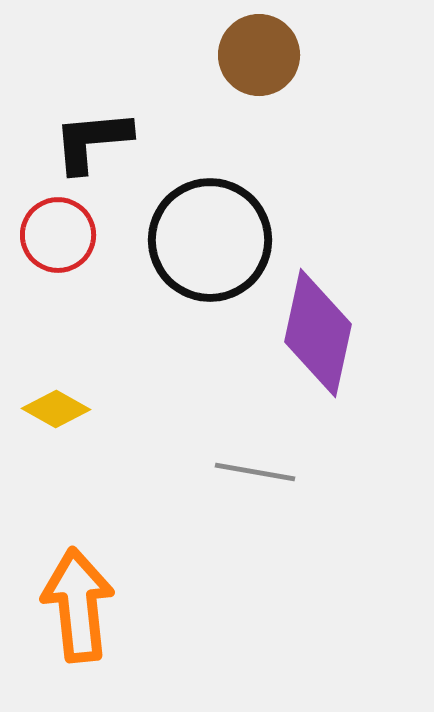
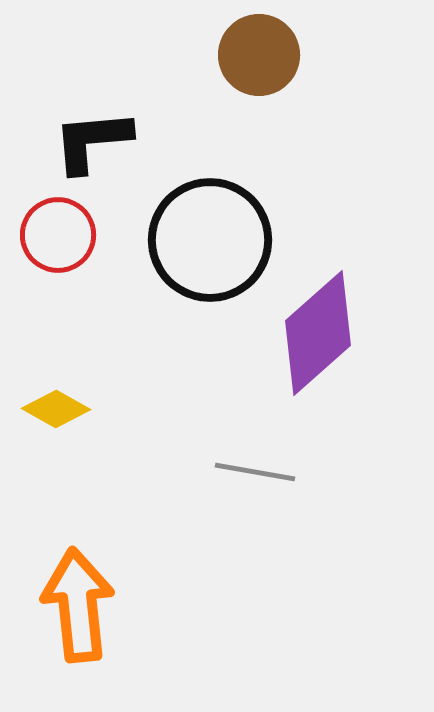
purple diamond: rotated 36 degrees clockwise
